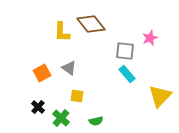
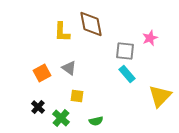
brown diamond: rotated 28 degrees clockwise
